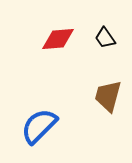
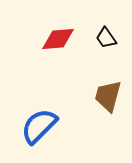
black trapezoid: moved 1 px right
